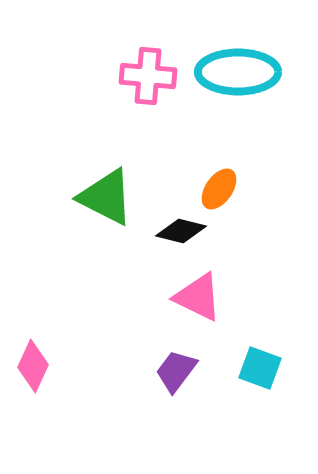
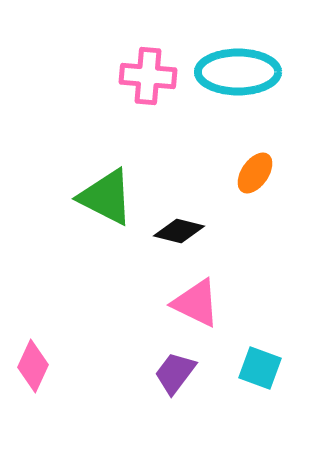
orange ellipse: moved 36 px right, 16 px up
black diamond: moved 2 px left
pink triangle: moved 2 px left, 6 px down
purple trapezoid: moved 1 px left, 2 px down
